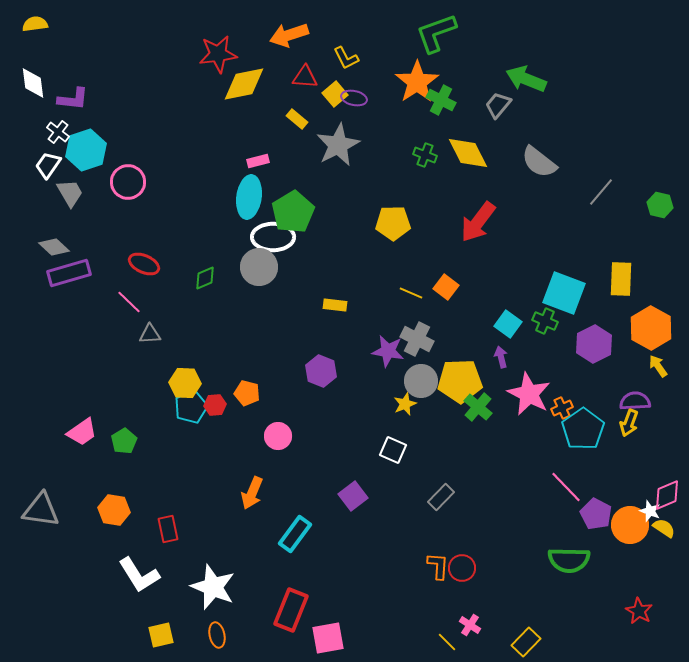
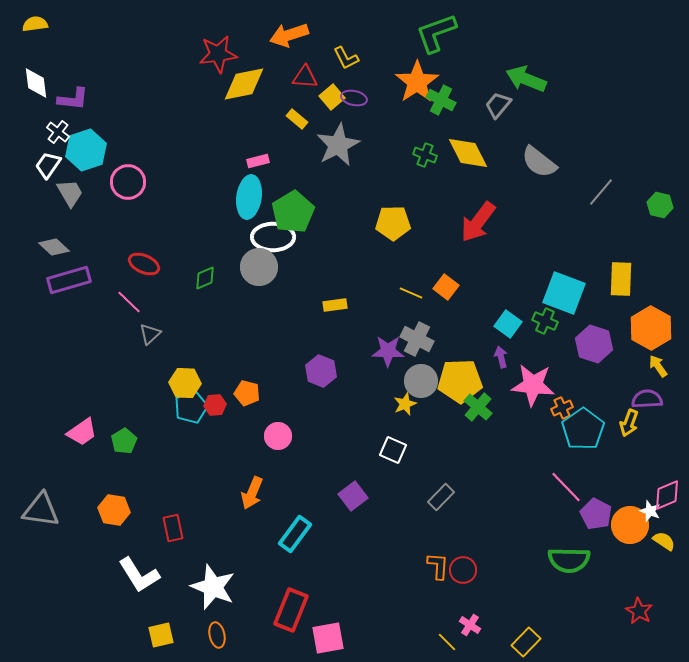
white diamond at (33, 83): moved 3 px right
yellow square at (335, 94): moved 3 px left, 3 px down
purple rectangle at (69, 273): moved 7 px down
yellow rectangle at (335, 305): rotated 15 degrees counterclockwise
gray triangle at (150, 334): rotated 40 degrees counterclockwise
purple hexagon at (594, 344): rotated 15 degrees counterclockwise
purple star at (388, 351): rotated 8 degrees counterclockwise
pink star at (529, 394): moved 4 px right, 9 px up; rotated 21 degrees counterclockwise
purple semicircle at (635, 401): moved 12 px right, 2 px up
yellow semicircle at (664, 528): moved 13 px down
red rectangle at (168, 529): moved 5 px right, 1 px up
red circle at (462, 568): moved 1 px right, 2 px down
